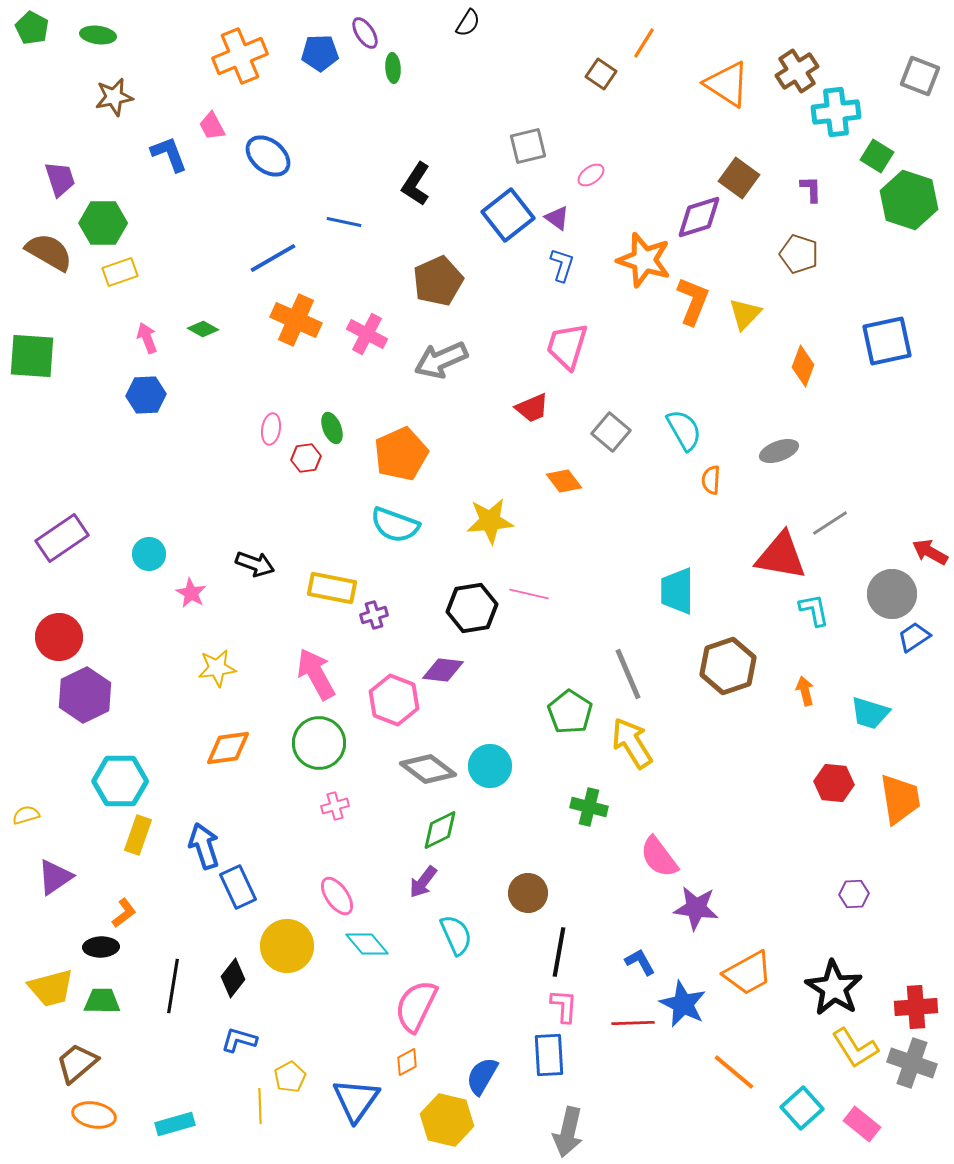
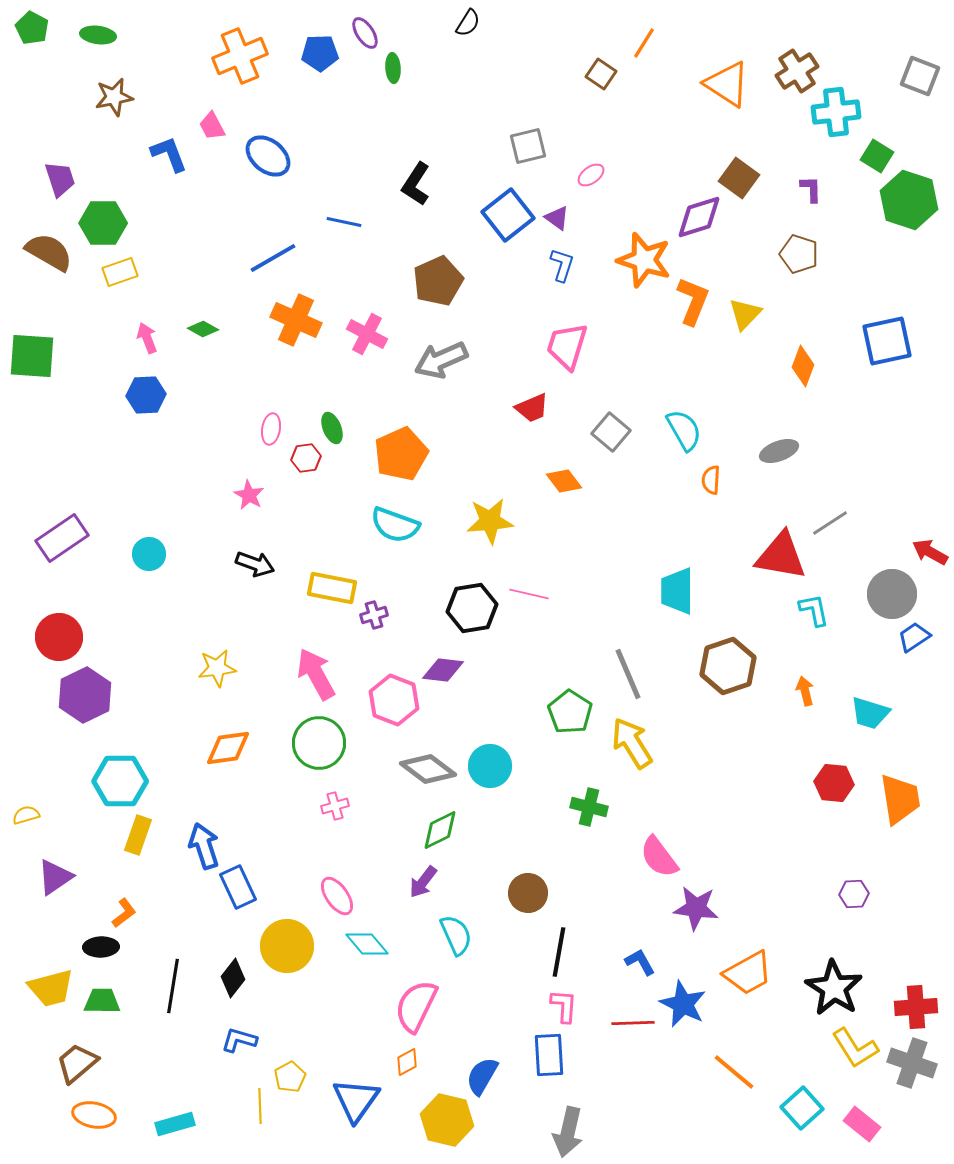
pink star at (191, 593): moved 58 px right, 98 px up
